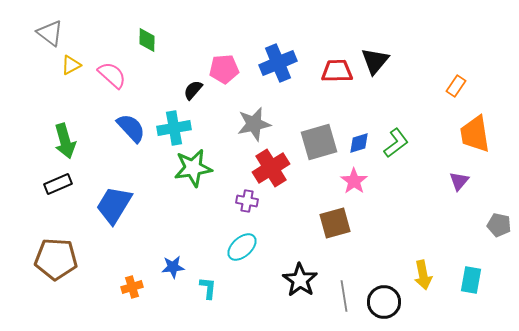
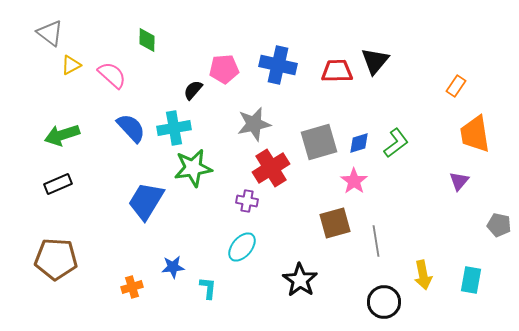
blue cross: moved 2 px down; rotated 36 degrees clockwise
green arrow: moved 3 px left, 6 px up; rotated 88 degrees clockwise
blue trapezoid: moved 32 px right, 4 px up
cyan ellipse: rotated 8 degrees counterclockwise
gray line: moved 32 px right, 55 px up
